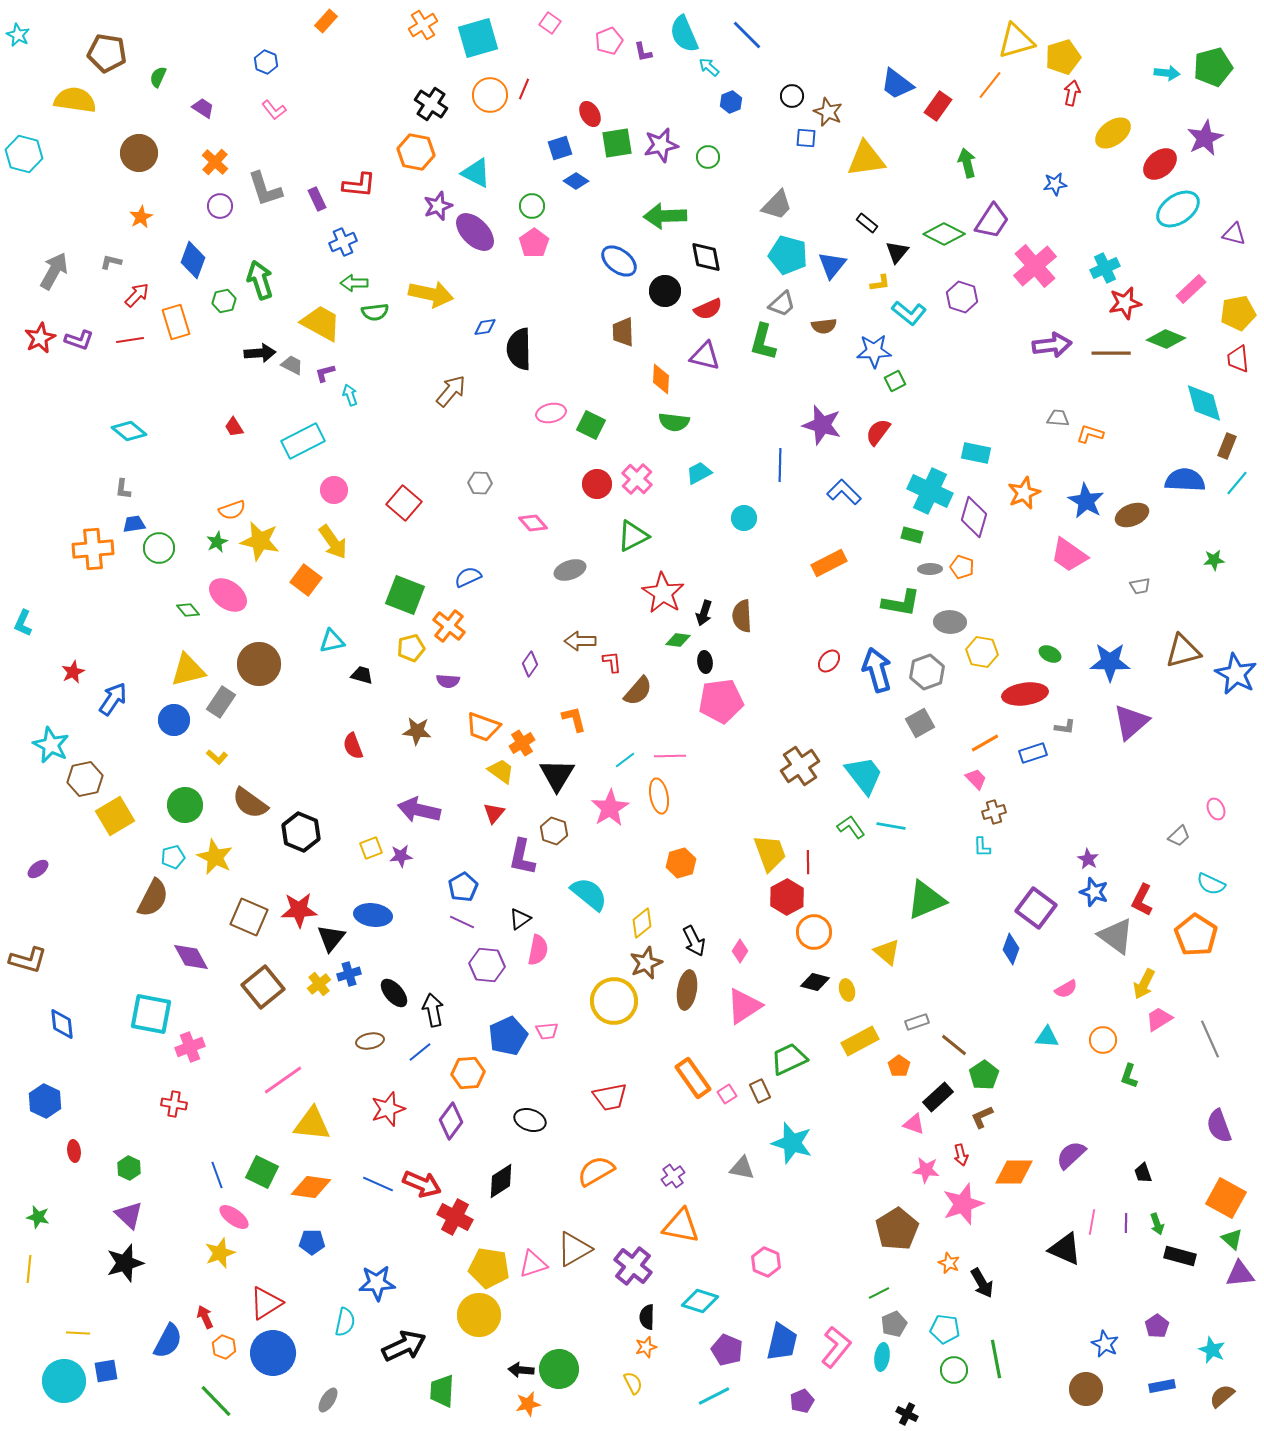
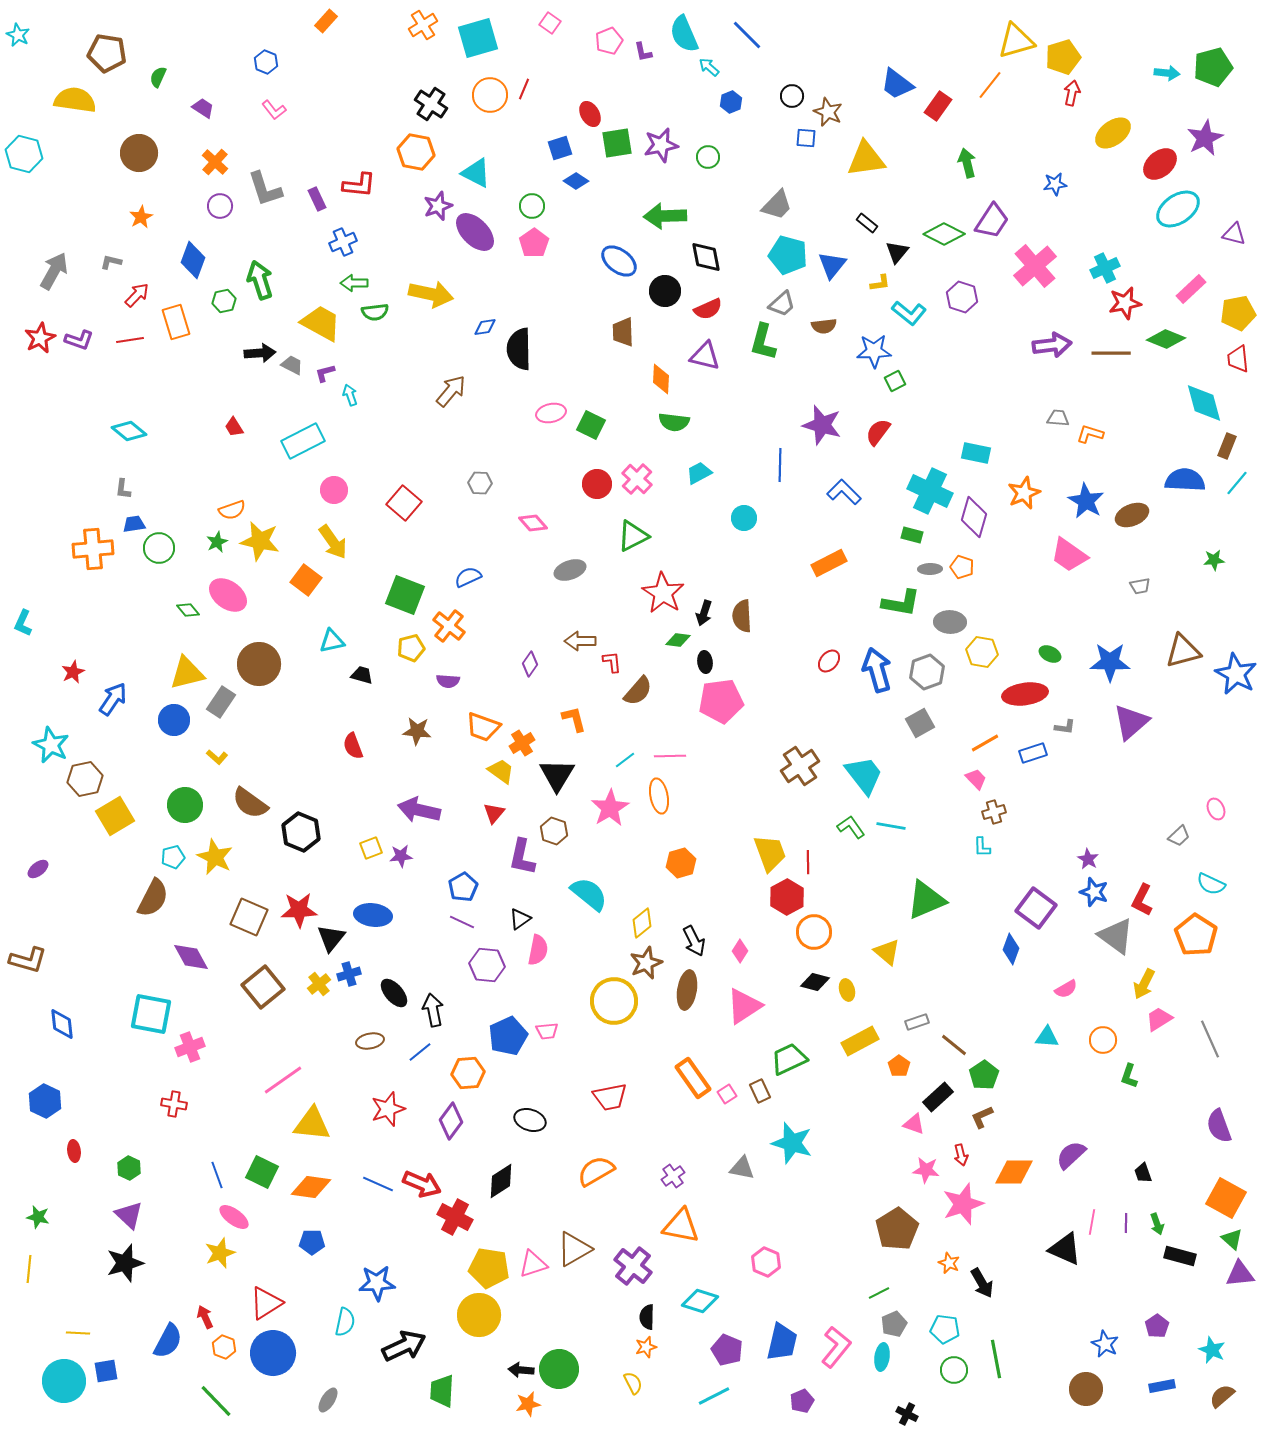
yellow triangle at (188, 670): moved 1 px left, 3 px down
